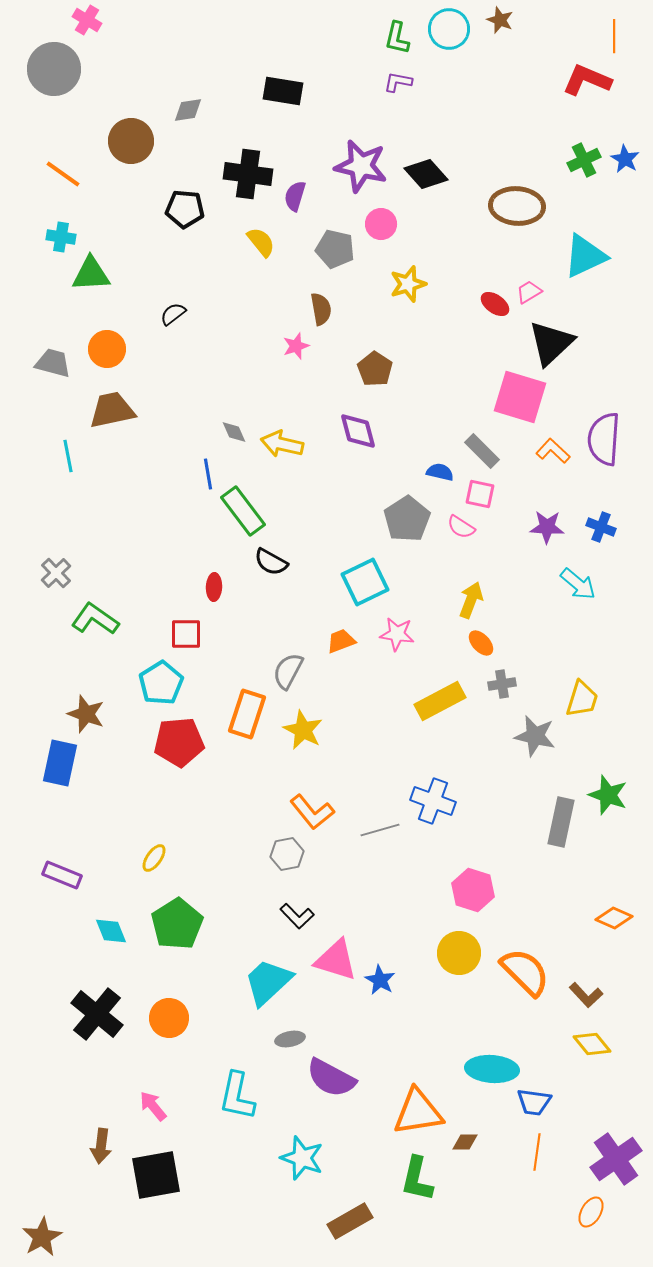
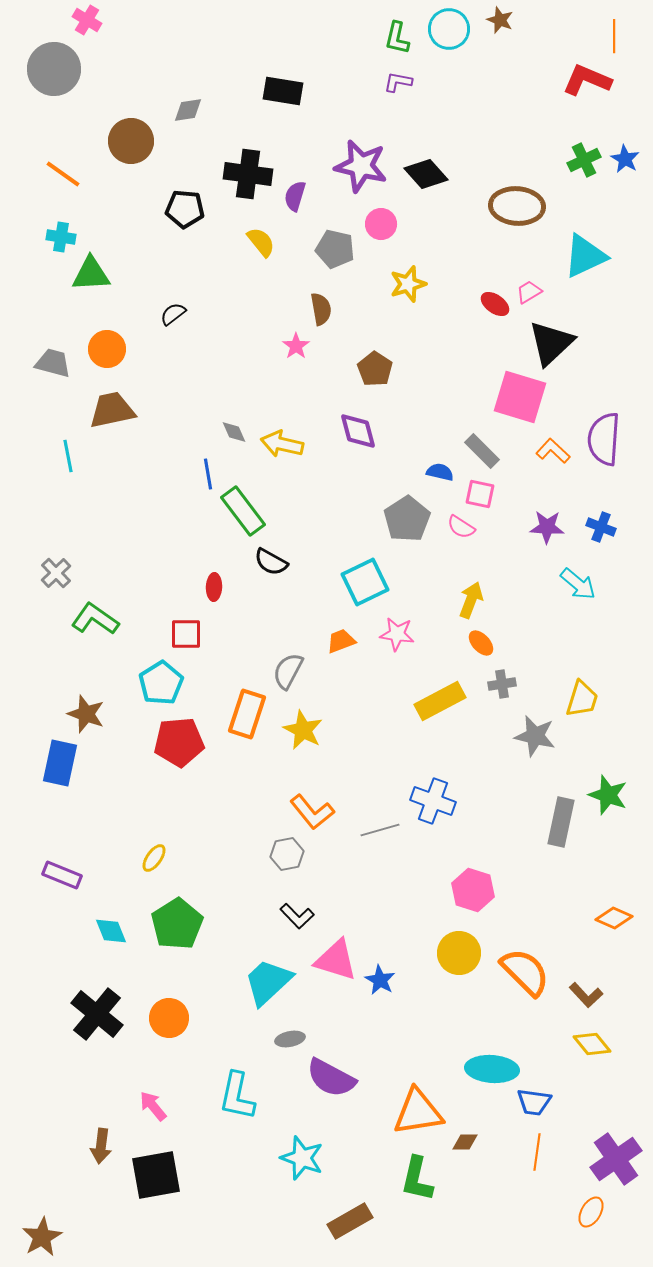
pink star at (296, 346): rotated 16 degrees counterclockwise
